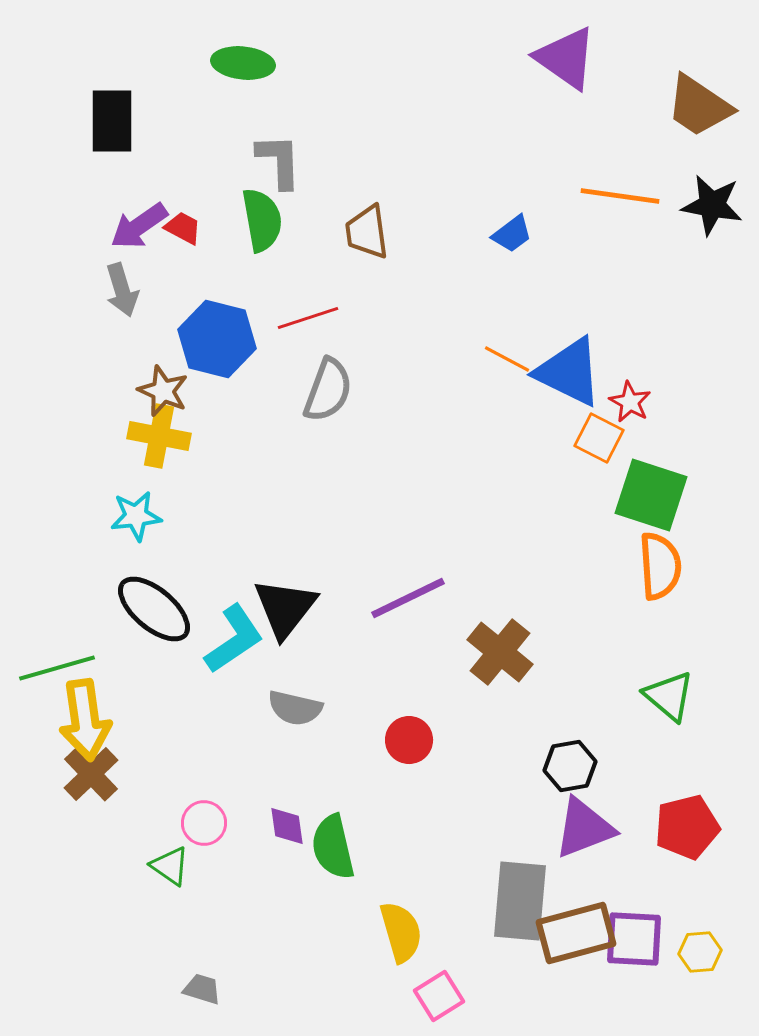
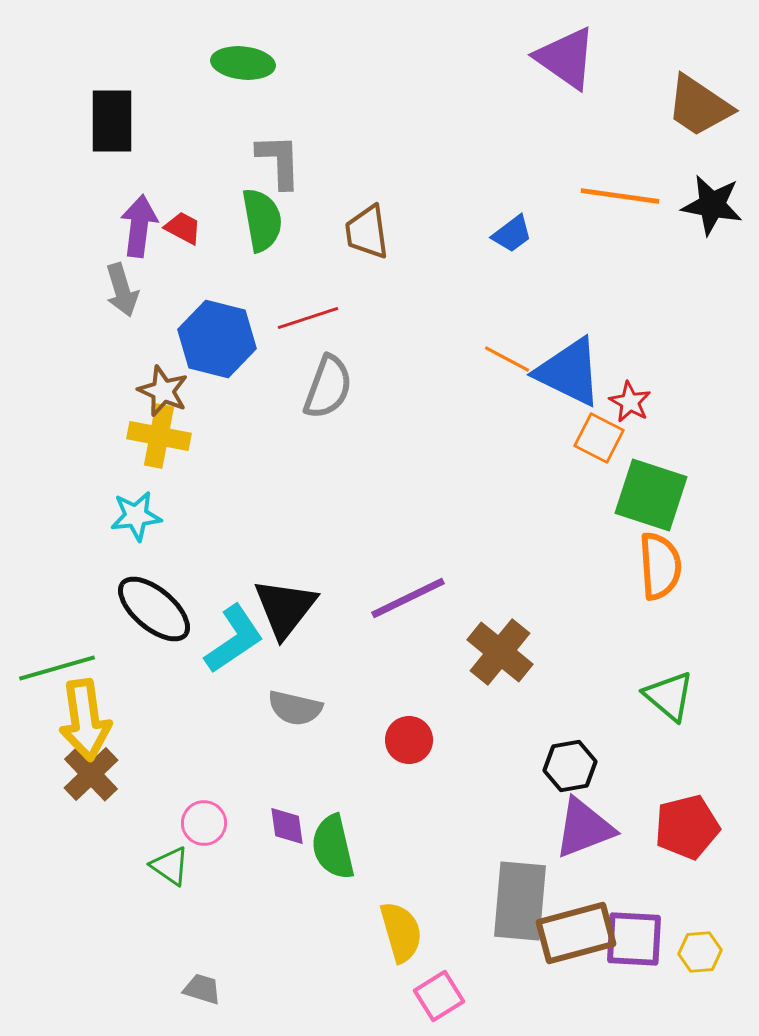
purple arrow at (139, 226): rotated 132 degrees clockwise
gray semicircle at (328, 390): moved 3 px up
